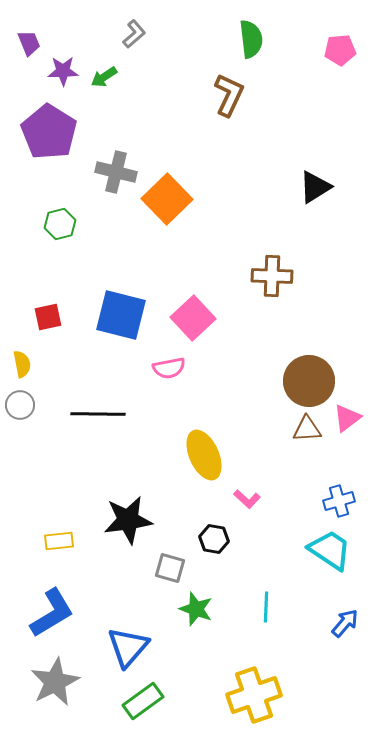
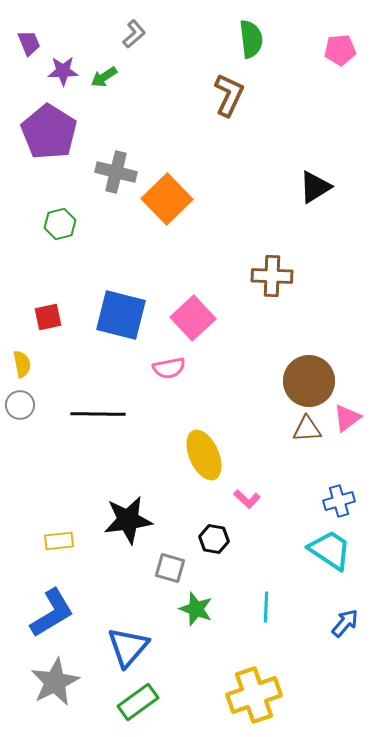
green rectangle: moved 5 px left, 1 px down
